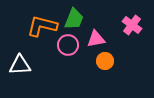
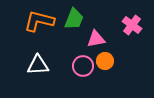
orange L-shape: moved 3 px left, 5 px up
pink circle: moved 15 px right, 21 px down
white triangle: moved 18 px right
